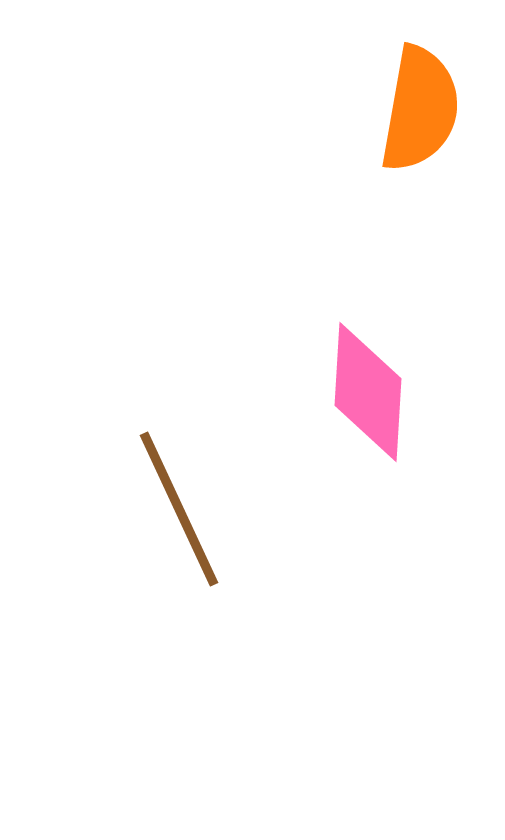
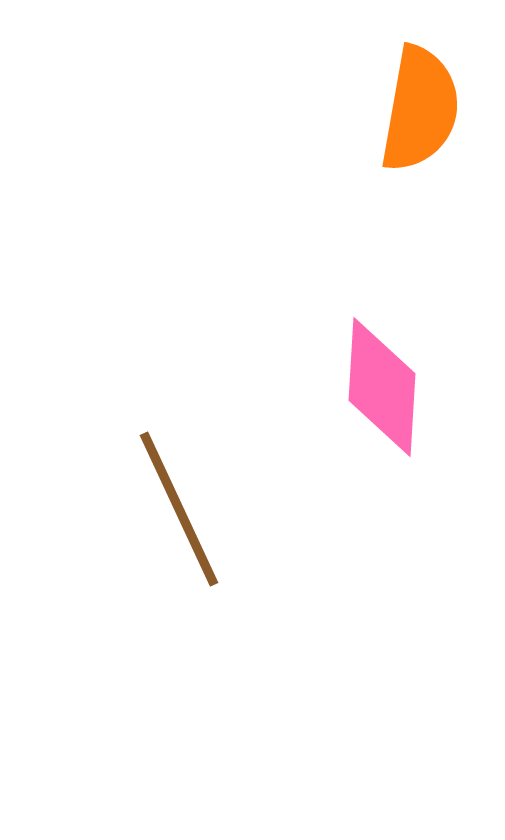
pink diamond: moved 14 px right, 5 px up
